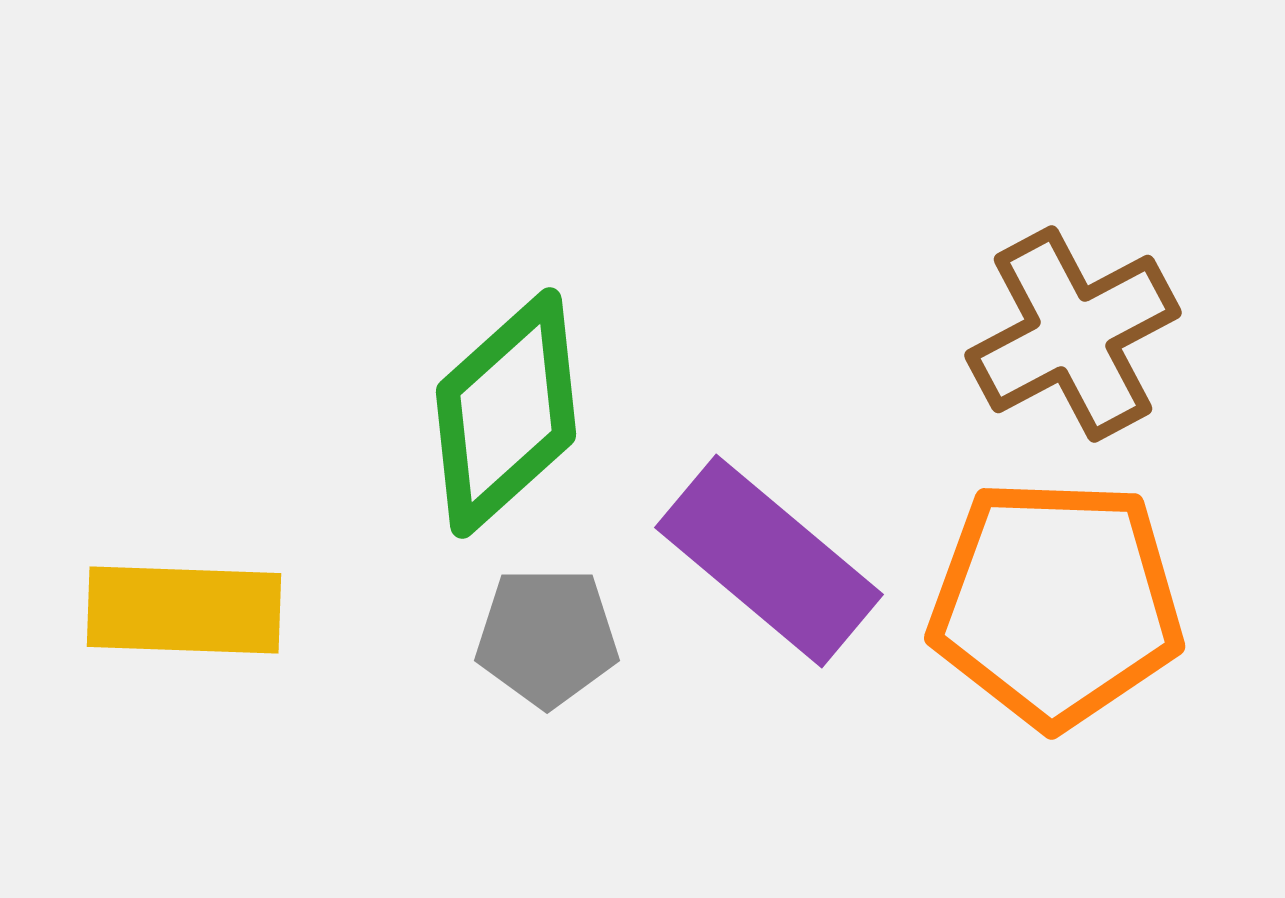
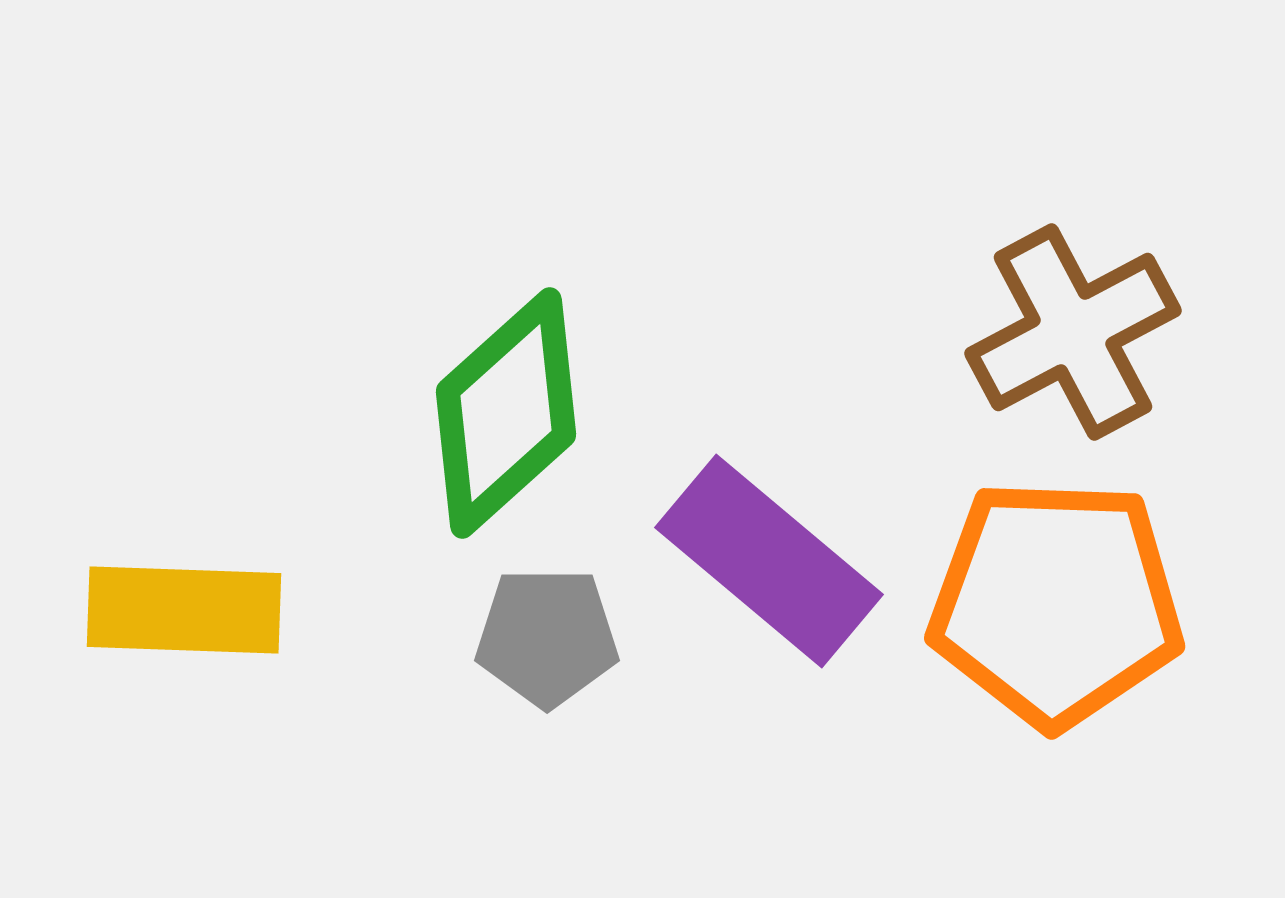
brown cross: moved 2 px up
